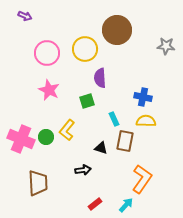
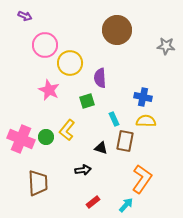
yellow circle: moved 15 px left, 14 px down
pink circle: moved 2 px left, 8 px up
red rectangle: moved 2 px left, 2 px up
